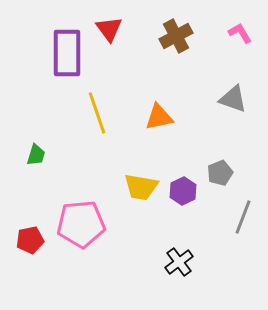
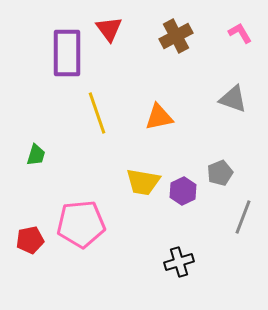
yellow trapezoid: moved 2 px right, 5 px up
black cross: rotated 20 degrees clockwise
